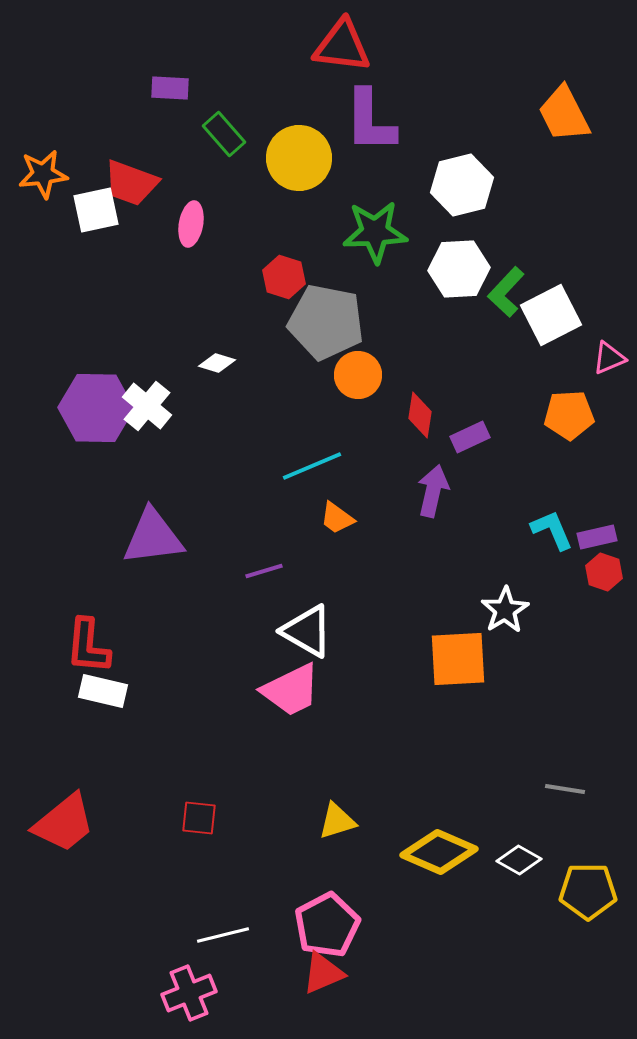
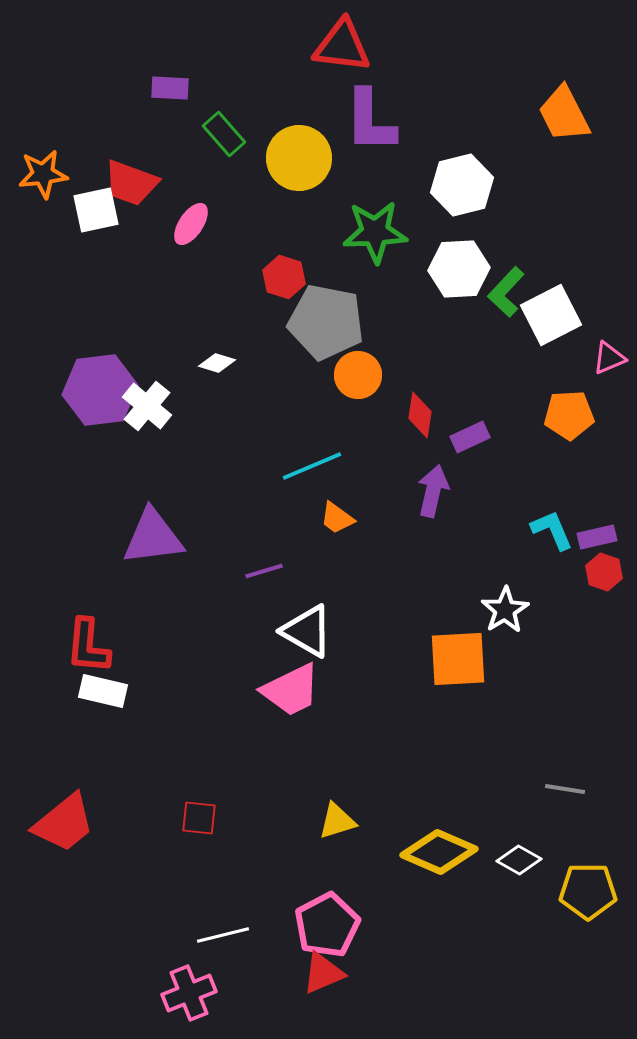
pink ellipse at (191, 224): rotated 24 degrees clockwise
purple hexagon at (96, 408): moved 4 px right, 18 px up; rotated 8 degrees counterclockwise
